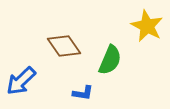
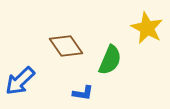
yellow star: moved 2 px down
brown diamond: moved 2 px right
blue arrow: moved 1 px left
